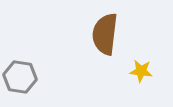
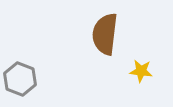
gray hexagon: moved 2 px down; rotated 12 degrees clockwise
